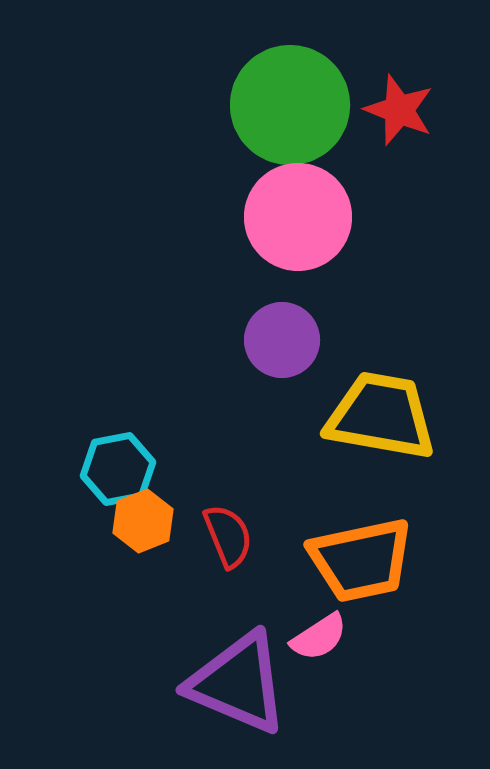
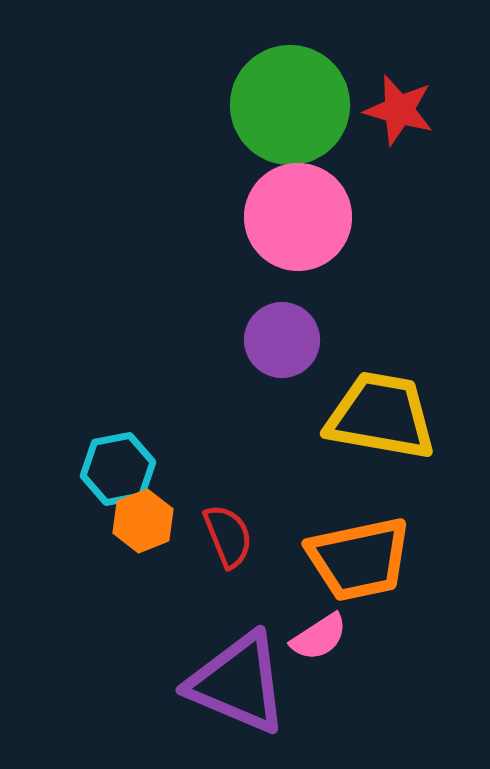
red star: rotated 6 degrees counterclockwise
orange trapezoid: moved 2 px left, 1 px up
